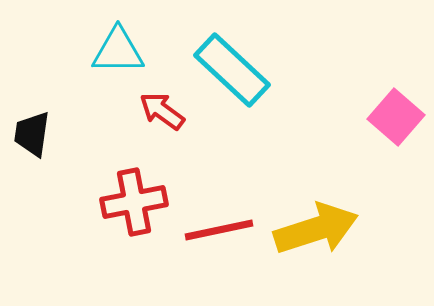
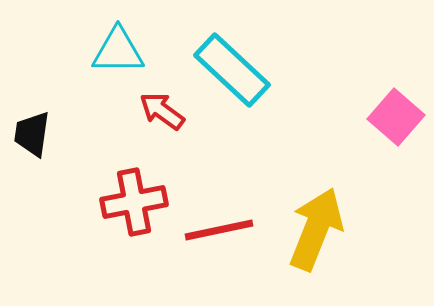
yellow arrow: rotated 50 degrees counterclockwise
